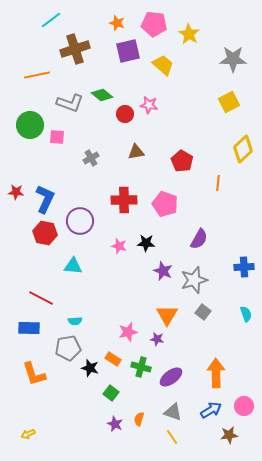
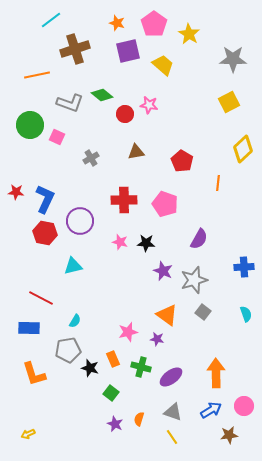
pink pentagon at (154, 24): rotated 30 degrees clockwise
pink square at (57, 137): rotated 21 degrees clockwise
pink star at (119, 246): moved 1 px right, 4 px up
cyan triangle at (73, 266): rotated 18 degrees counterclockwise
orange triangle at (167, 315): rotated 25 degrees counterclockwise
cyan semicircle at (75, 321): rotated 56 degrees counterclockwise
gray pentagon at (68, 348): moved 2 px down
orange rectangle at (113, 359): rotated 35 degrees clockwise
